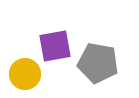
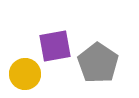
gray pentagon: rotated 24 degrees clockwise
